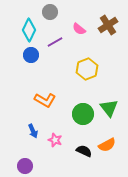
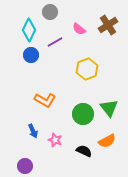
orange semicircle: moved 4 px up
